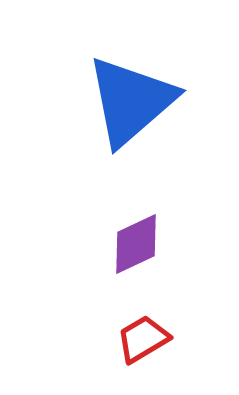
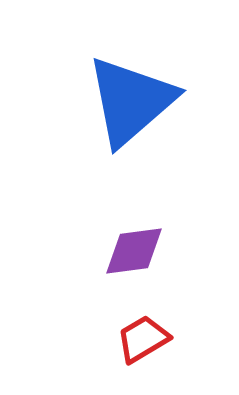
purple diamond: moved 2 px left, 7 px down; rotated 18 degrees clockwise
